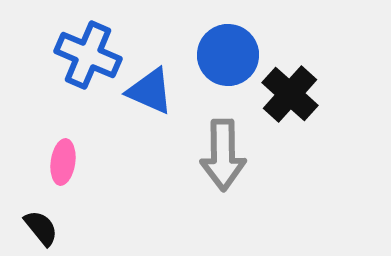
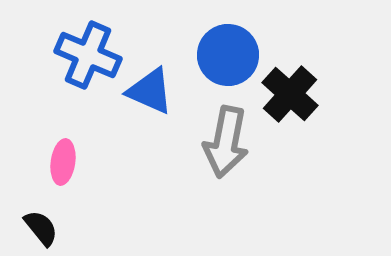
gray arrow: moved 3 px right, 13 px up; rotated 12 degrees clockwise
